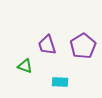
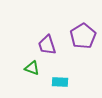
purple pentagon: moved 10 px up
green triangle: moved 7 px right, 2 px down
